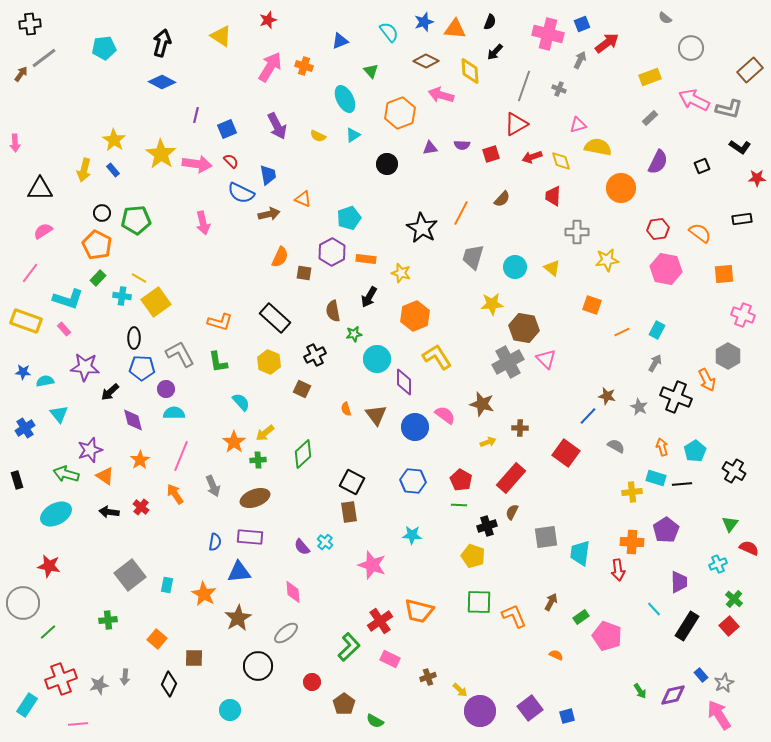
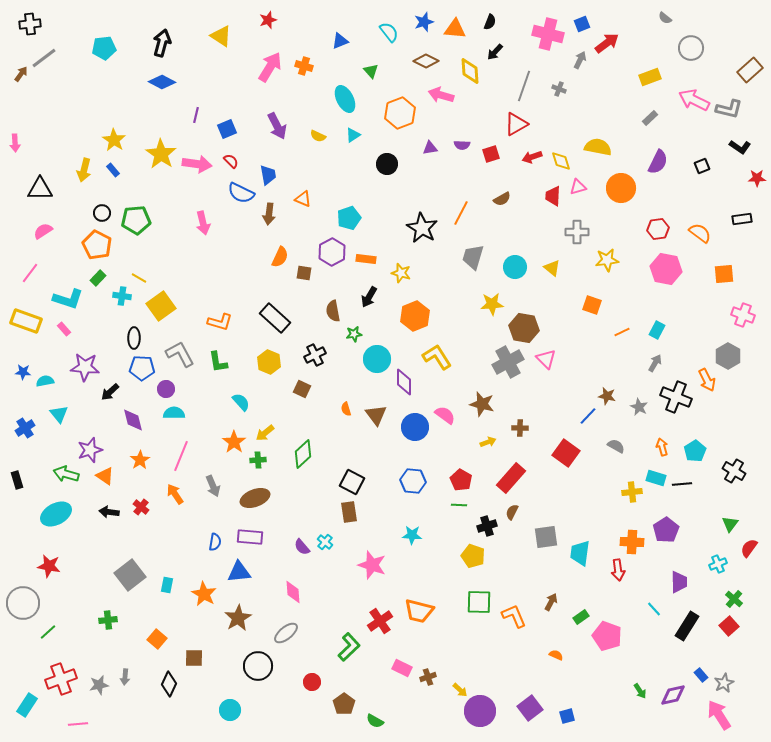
pink triangle at (578, 125): moved 62 px down
brown semicircle at (502, 199): rotated 18 degrees clockwise
brown arrow at (269, 214): rotated 110 degrees clockwise
yellow square at (156, 302): moved 5 px right, 4 px down
red semicircle at (749, 548): rotated 78 degrees counterclockwise
pink rectangle at (390, 659): moved 12 px right, 9 px down
